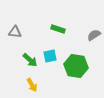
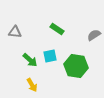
green rectangle: moved 1 px left; rotated 16 degrees clockwise
